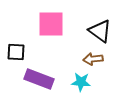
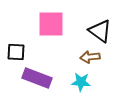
brown arrow: moved 3 px left, 2 px up
purple rectangle: moved 2 px left, 1 px up
